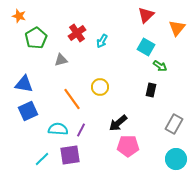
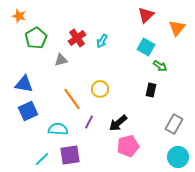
red cross: moved 5 px down
yellow circle: moved 2 px down
purple line: moved 8 px right, 8 px up
pink pentagon: rotated 15 degrees counterclockwise
cyan circle: moved 2 px right, 2 px up
